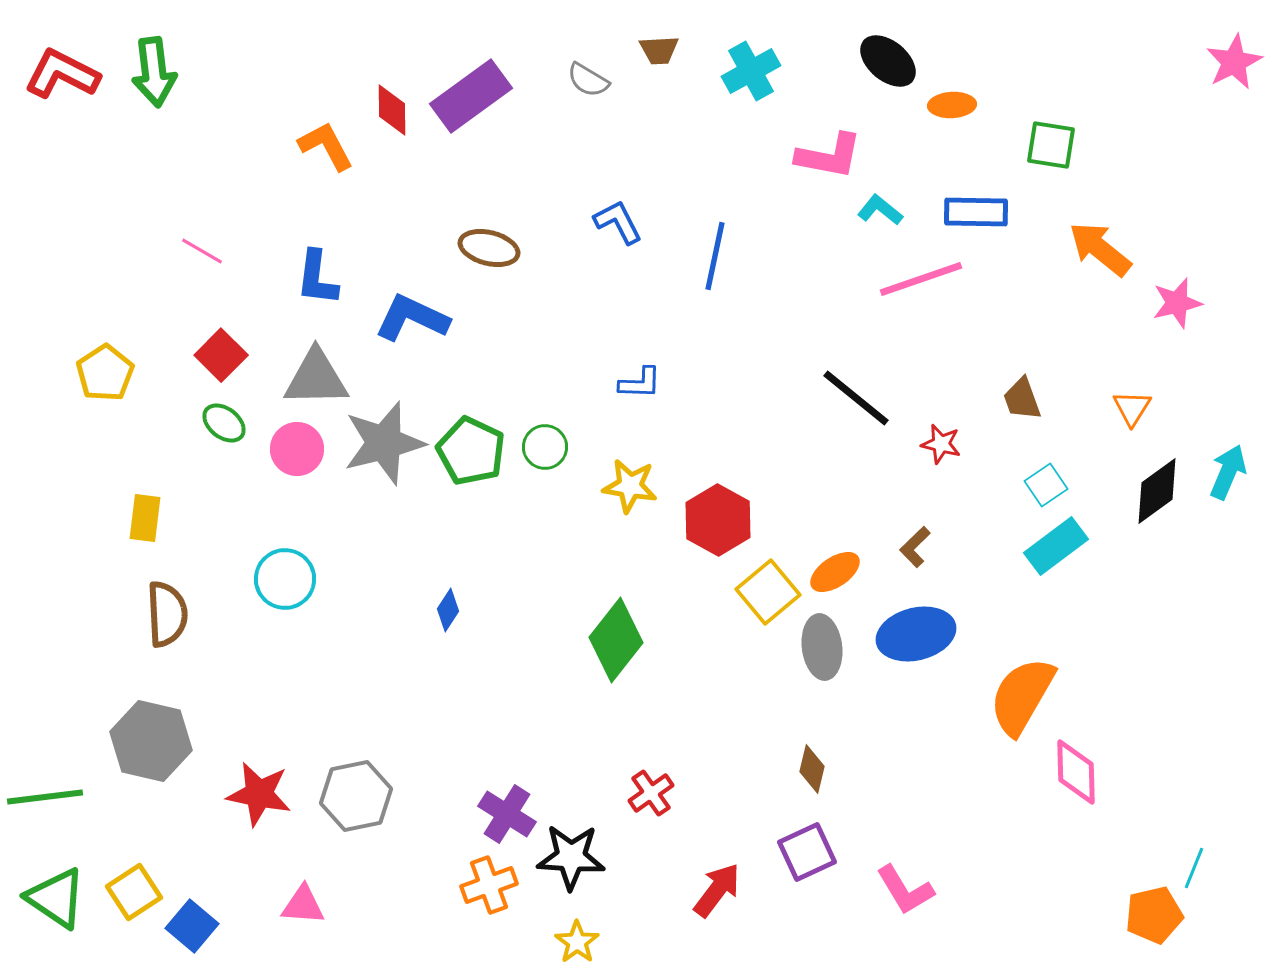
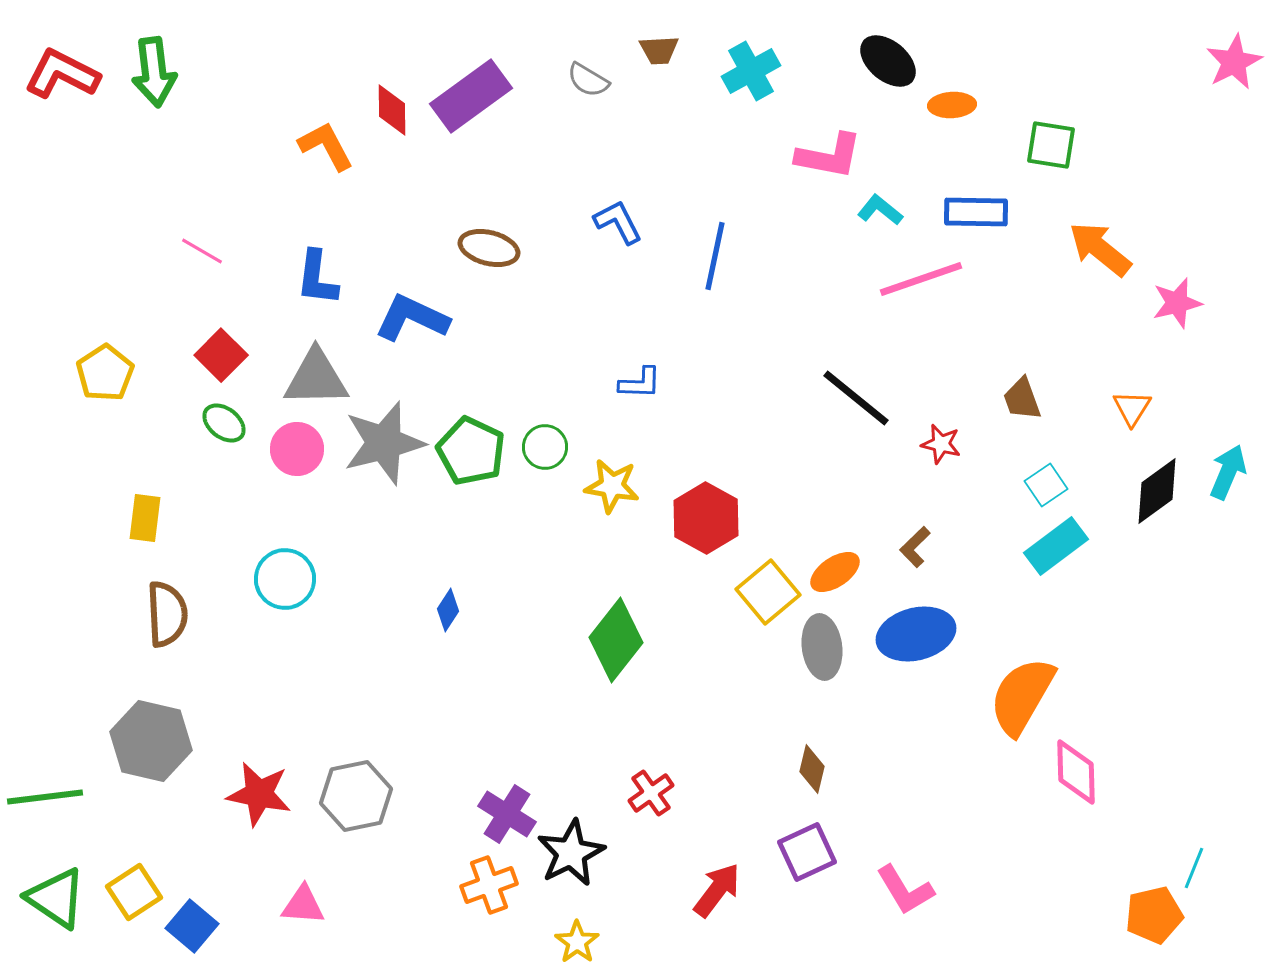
yellow star at (630, 486): moved 18 px left
red hexagon at (718, 520): moved 12 px left, 2 px up
black star at (571, 857): moved 4 px up; rotated 30 degrees counterclockwise
